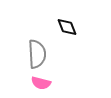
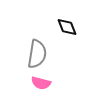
gray semicircle: rotated 12 degrees clockwise
